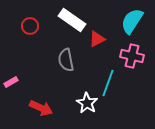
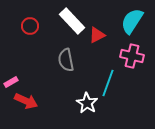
white rectangle: moved 1 px down; rotated 12 degrees clockwise
red triangle: moved 4 px up
red arrow: moved 15 px left, 7 px up
